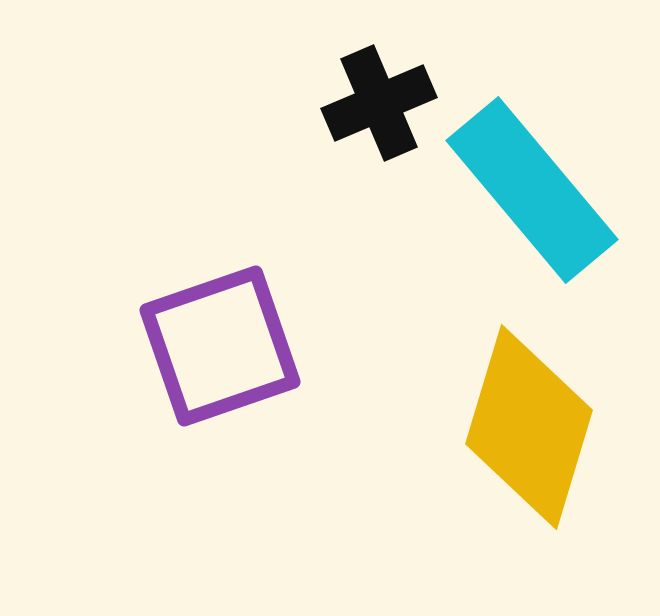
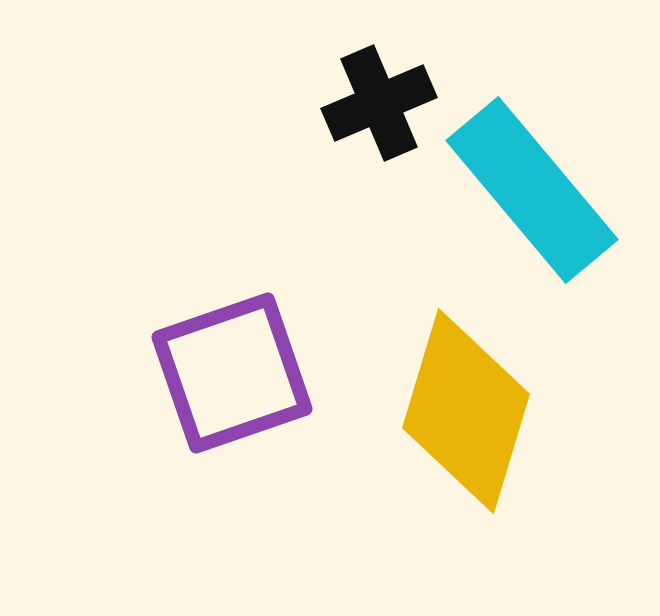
purple square: moved 12 px right, 27 px down
yellow diamond: moved 63 px left, 16 px up
